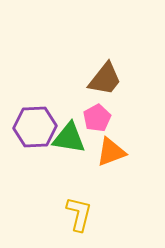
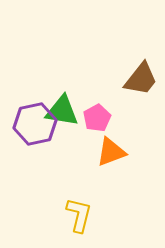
brown trapezoid: moved 36 px right
purple hexagon: moved 3 px up; rotated 9 degrees counterclockwise
green triangle: moved 7 px left, 27 px up
yellow L-shape: moved 1 px down
